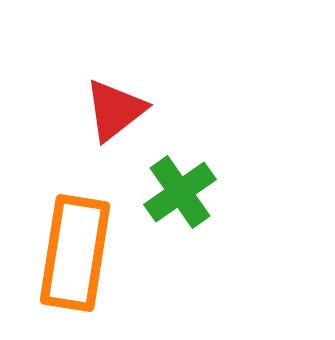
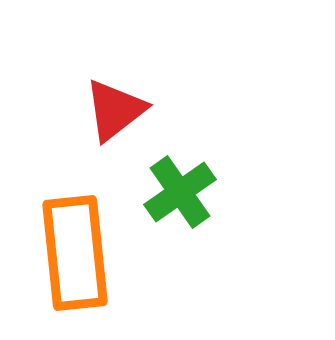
orange rectangle: rotated 15 degrees counterclockwise
